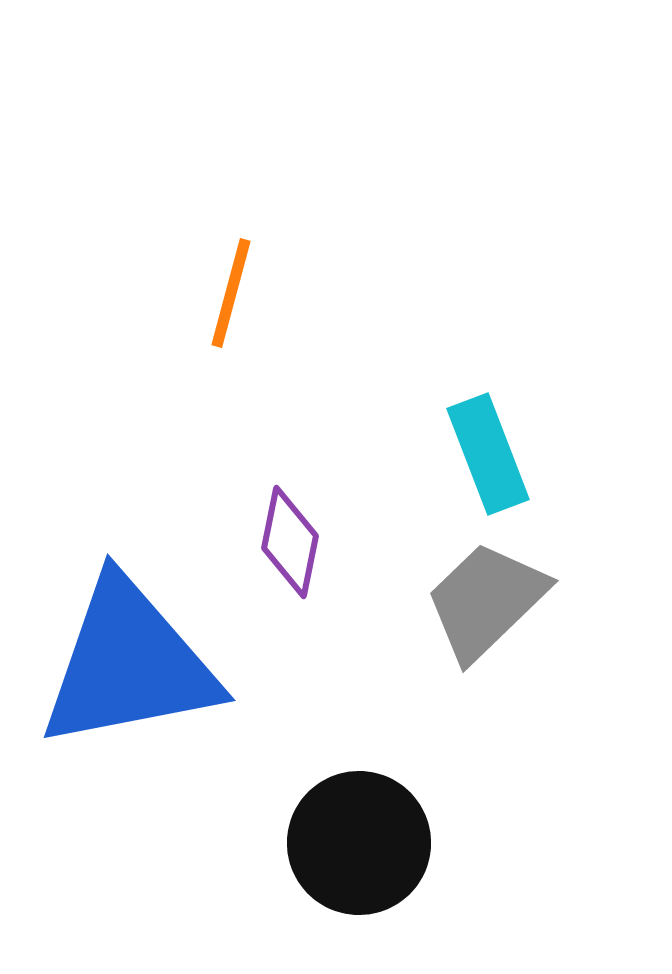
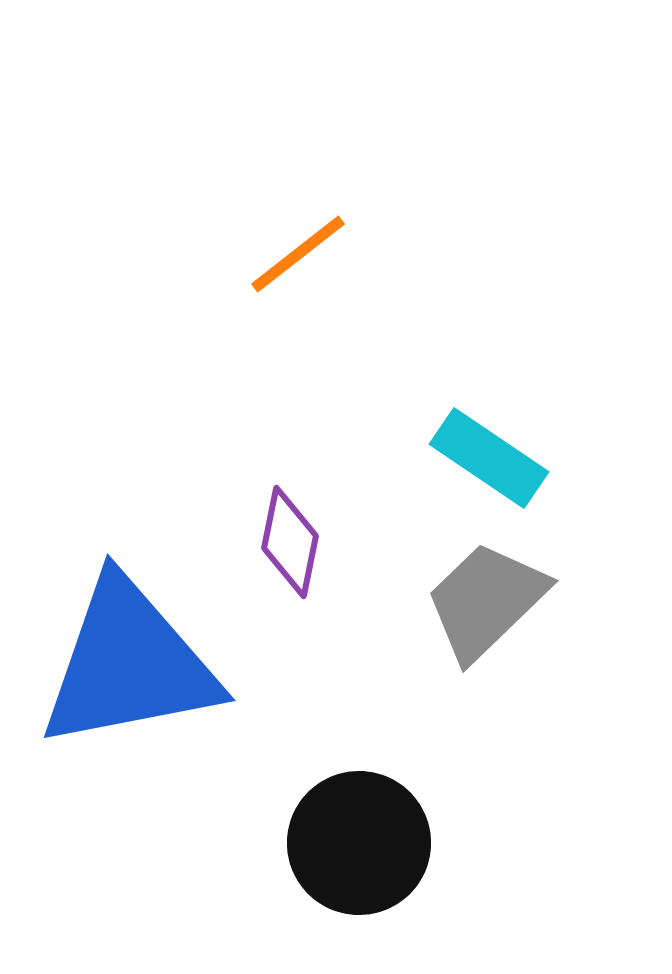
orange line: moved 67 px right, 39 px up; rotated 37 degrees clockwise
cyan rectangle: moved 1 px right, 4 px down; rotated 35 degrees counterclockwise
